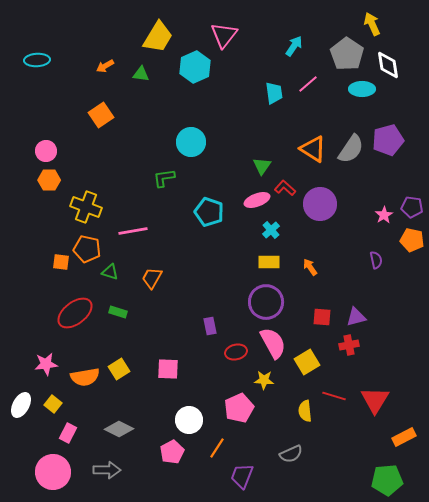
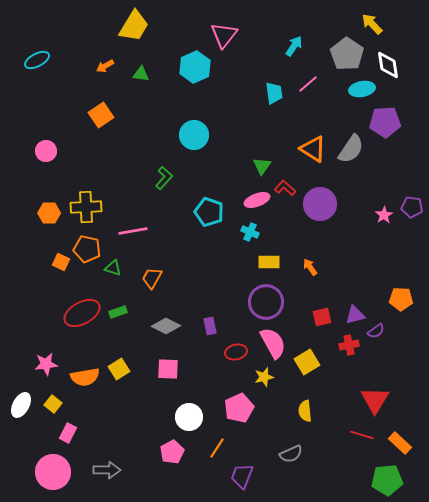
yellow arrow at (372, 24): rotated 20 degrees counterclockwise
yellow trapezoid at (158, 37): moved 24 px left, 11 px up
cyan ellipse at (37, 60): rotated 25 degrees counterclockwise
cyan ellipse at (362, 89): rotated 10 degrees counterclockwise
purple pentagon at (388, 140): moved 3 px left, 18 px up; rotated 12 degrees clockwise
cyan circle at (191, 142): moved 3 px right, 7 px up
green L-shape at (164, 178): rotated 140 degrees clockwise
orange hexagon at (49, 180): moved 33 px down
yellow cross at (86, 207): rotated 24 degrees counterclockwise
cyan cross at (271, 230): moved 21 px left, 2 px down; rotated 24 degrees counterclockwise
orange pentagon at (412, 240): moved 11 px left, 59 px down; rotated 10 degrees counterclockwise
purple semicircle at (376, 260): moved 71 px down; rotated 66 degrees clockwise
orange square at (61, 262): rotated 18 degrees clockwise
green triangle at (110, 272): moved 3 px right, 4 px up
green rectangle at (118, 312): rotated 36 degrees counterclockwise
red ellipse at (75, 313): moved 7 px right; rotated 9 degrees clockwise
red square at (322, 317): rotated 18 degrees counterclockwise
purple triangle at (356, 317): moved 1 px left, 2 px up
yellow star at (264, 380): moved 3 px up; rotated 18 degrees counterclockwise
red line at (334, 396): moved 28 px right, 39 px down
white circle at (189, 420): moved 3 px up
gray diamond at (119, 429): moved 47 px right, 103 px up
orange rectangle at (404, 437): moved 4 px left, 6 px down; rotated 70 degrees clockwise
